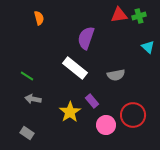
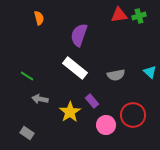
purple semicircle: moved 7 px left, 3 px up
cyan triangle: moved 2 px right, 25 px down
gray arrow: moved 7 px right
